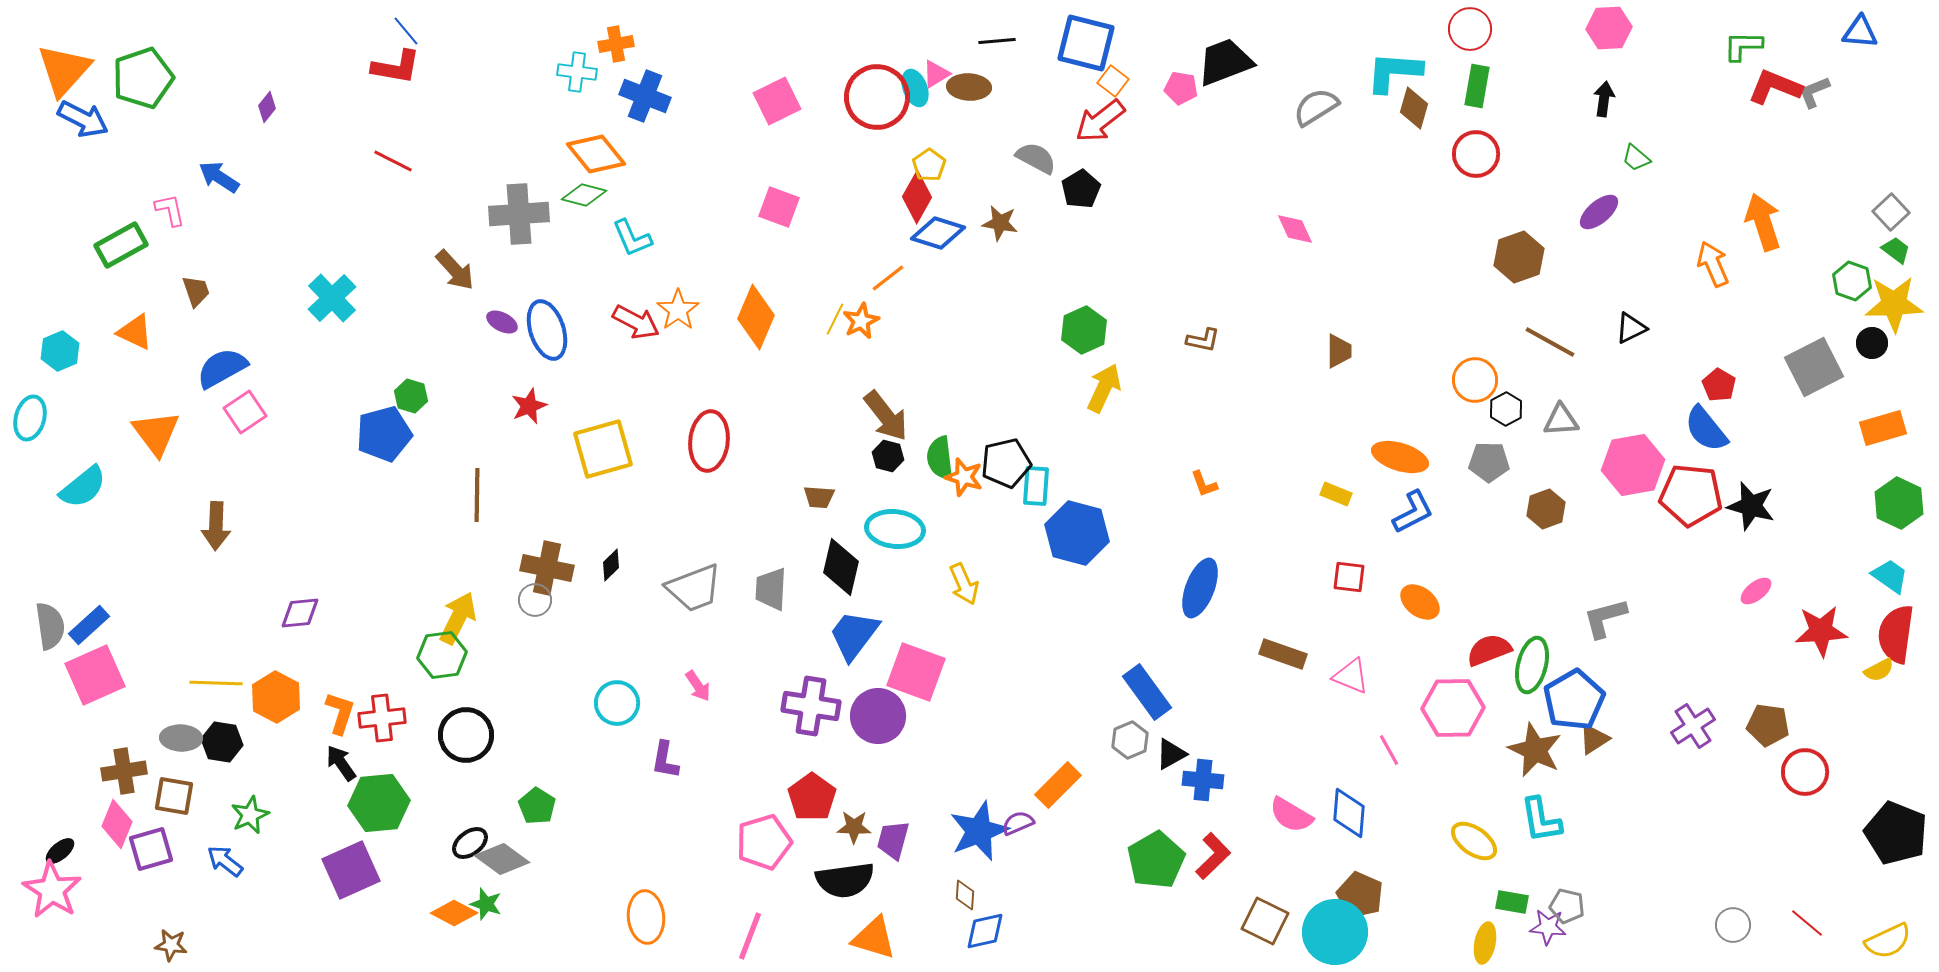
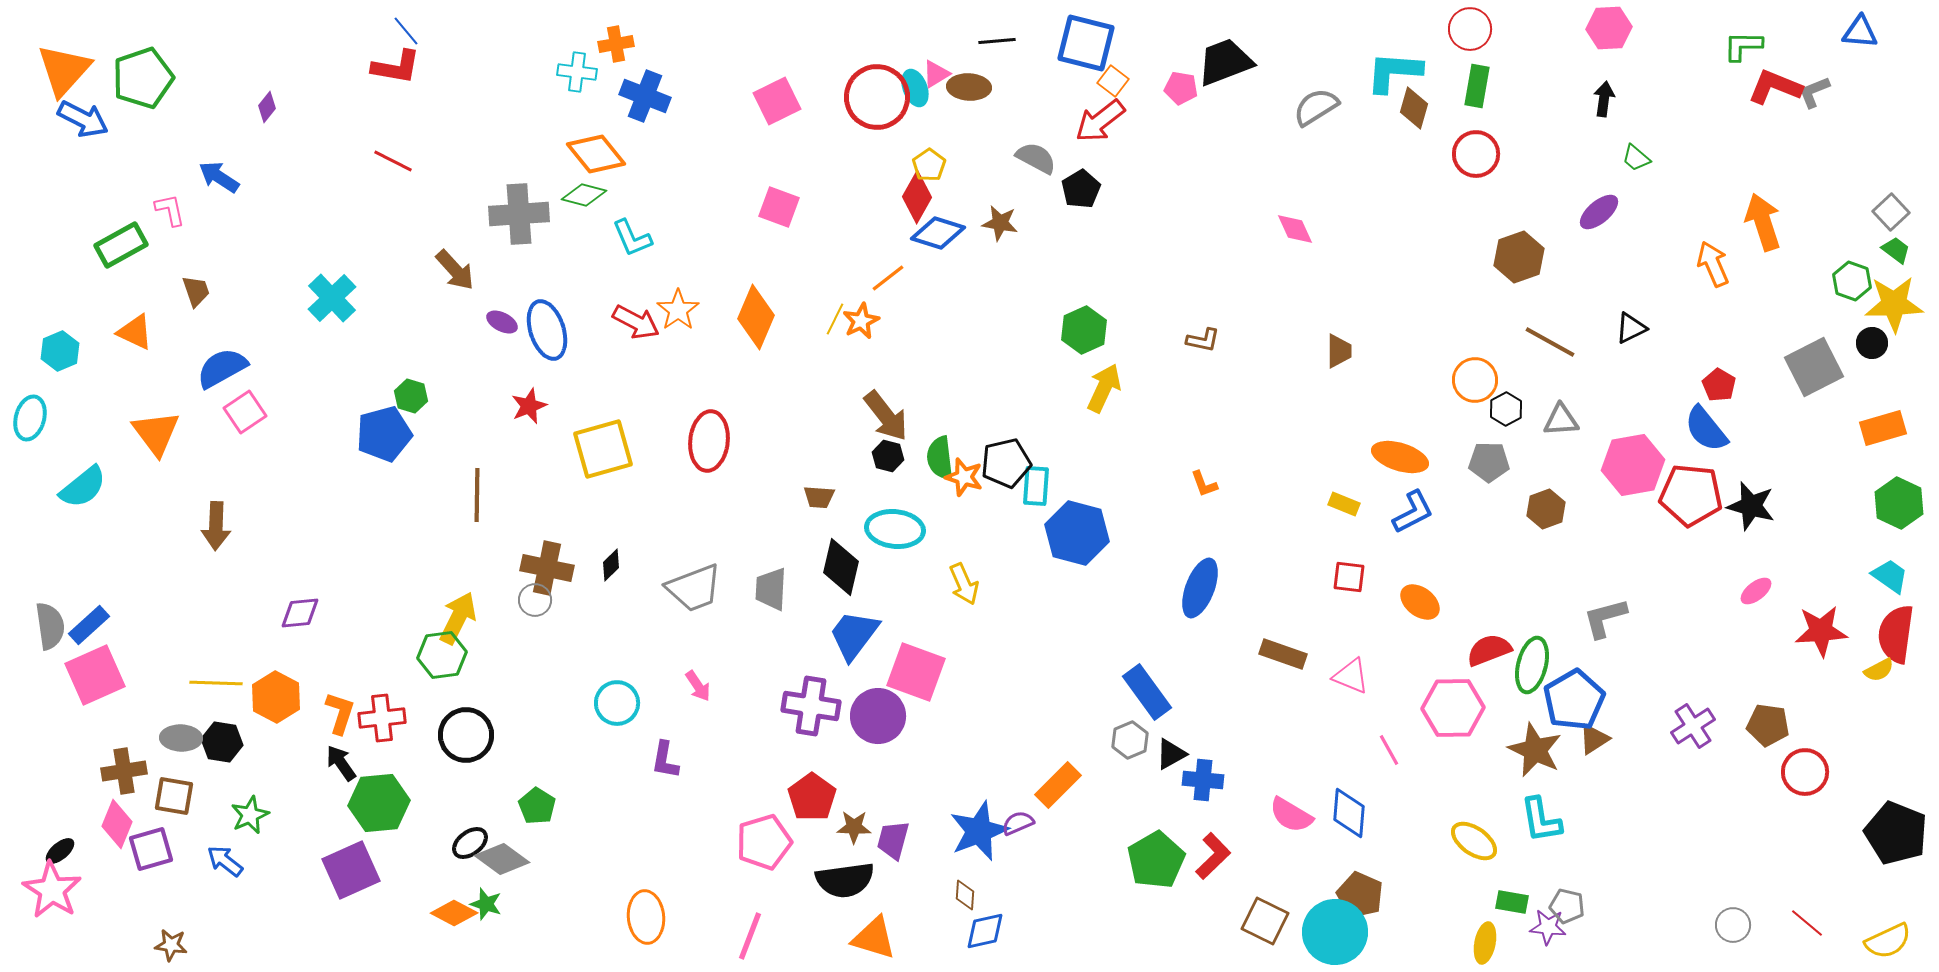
yellow rectangle at (1336, 494): moved 8 px right, 10 px down
